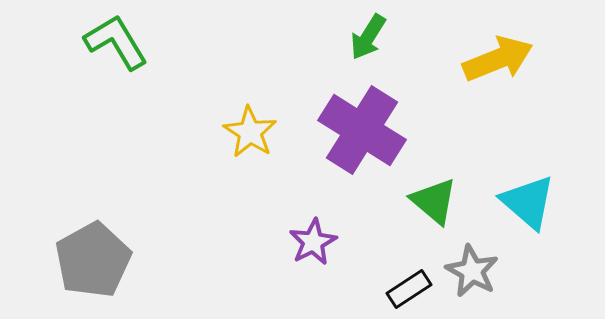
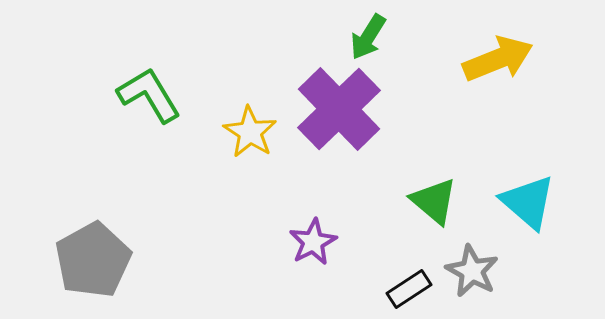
green L-shape: moved 33 px right, 53 px down
purple cross: moved 23 px left, 21 px up; rotated 14 degrees clockwise
